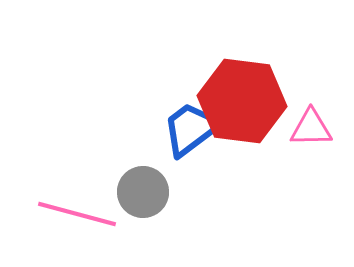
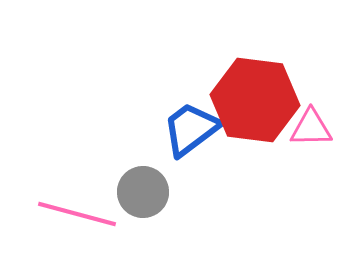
red hexagon: moved 13 px right, 1 px up
